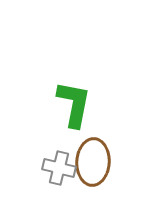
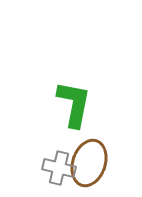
brown ellipse: moved 4 px left, 1 px down; rotated 15 degrees clockwise
